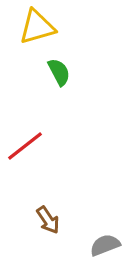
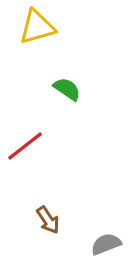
green semicircle: moved 8 px right, 17 px down; rotated 28 degrees counterclockwise
gray semicircle: moved 1 px right, 1 px up
